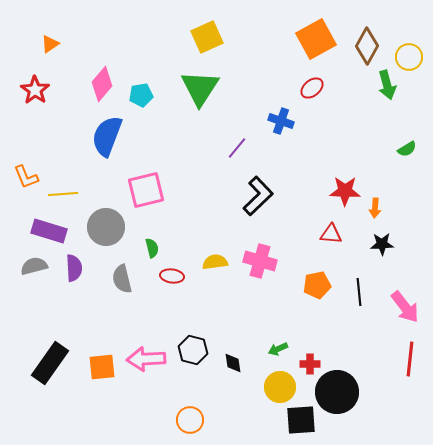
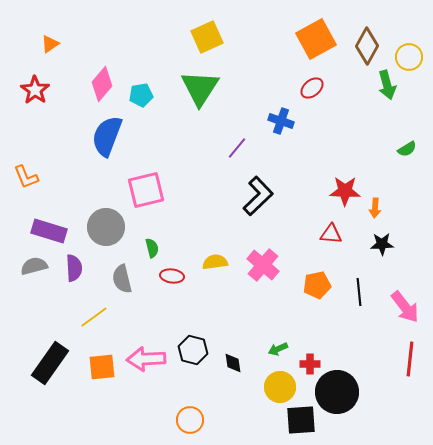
yellow line at (63, 194): moved 31 px right, 123 px down; rotated 32 degrees counterclockwise
pink cross at (260, 261): moved 3 px right, 4 px down; rotated 24 degrees clockwise
